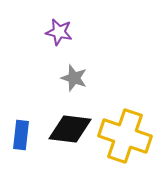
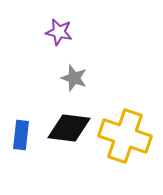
black diamond: moved 1 px left, 1 px up
